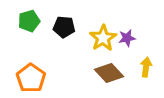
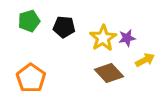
yellow arrow: moved 1 px left, 7 px up; rotated 54 degrees clockwise
